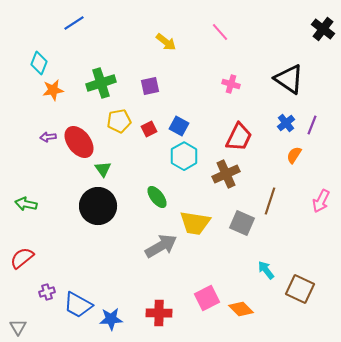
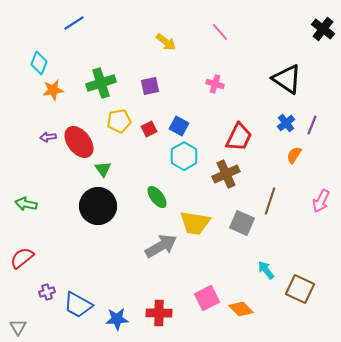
black triangle: moved 2 px left
pink cross: moved 16 px left
blue star: moved 6 px right
